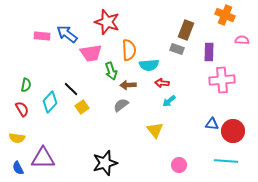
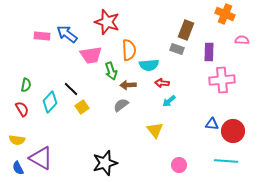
orange cross: moved 1 px up
pink trapezoid: moved 2 px down
yellow semicircle: moved 2 px down
purple triangle: moved 2 px left; rotated 30 degrees clockwise
